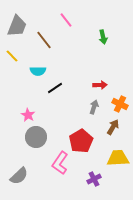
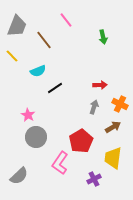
cyan semicircle: rotated 21 degrees counterclockwise
brown arrow: rotated 28 degrees clockwise
yellow trapezoid: moved 5 px left; rotated 80 degrees counterclockwise
